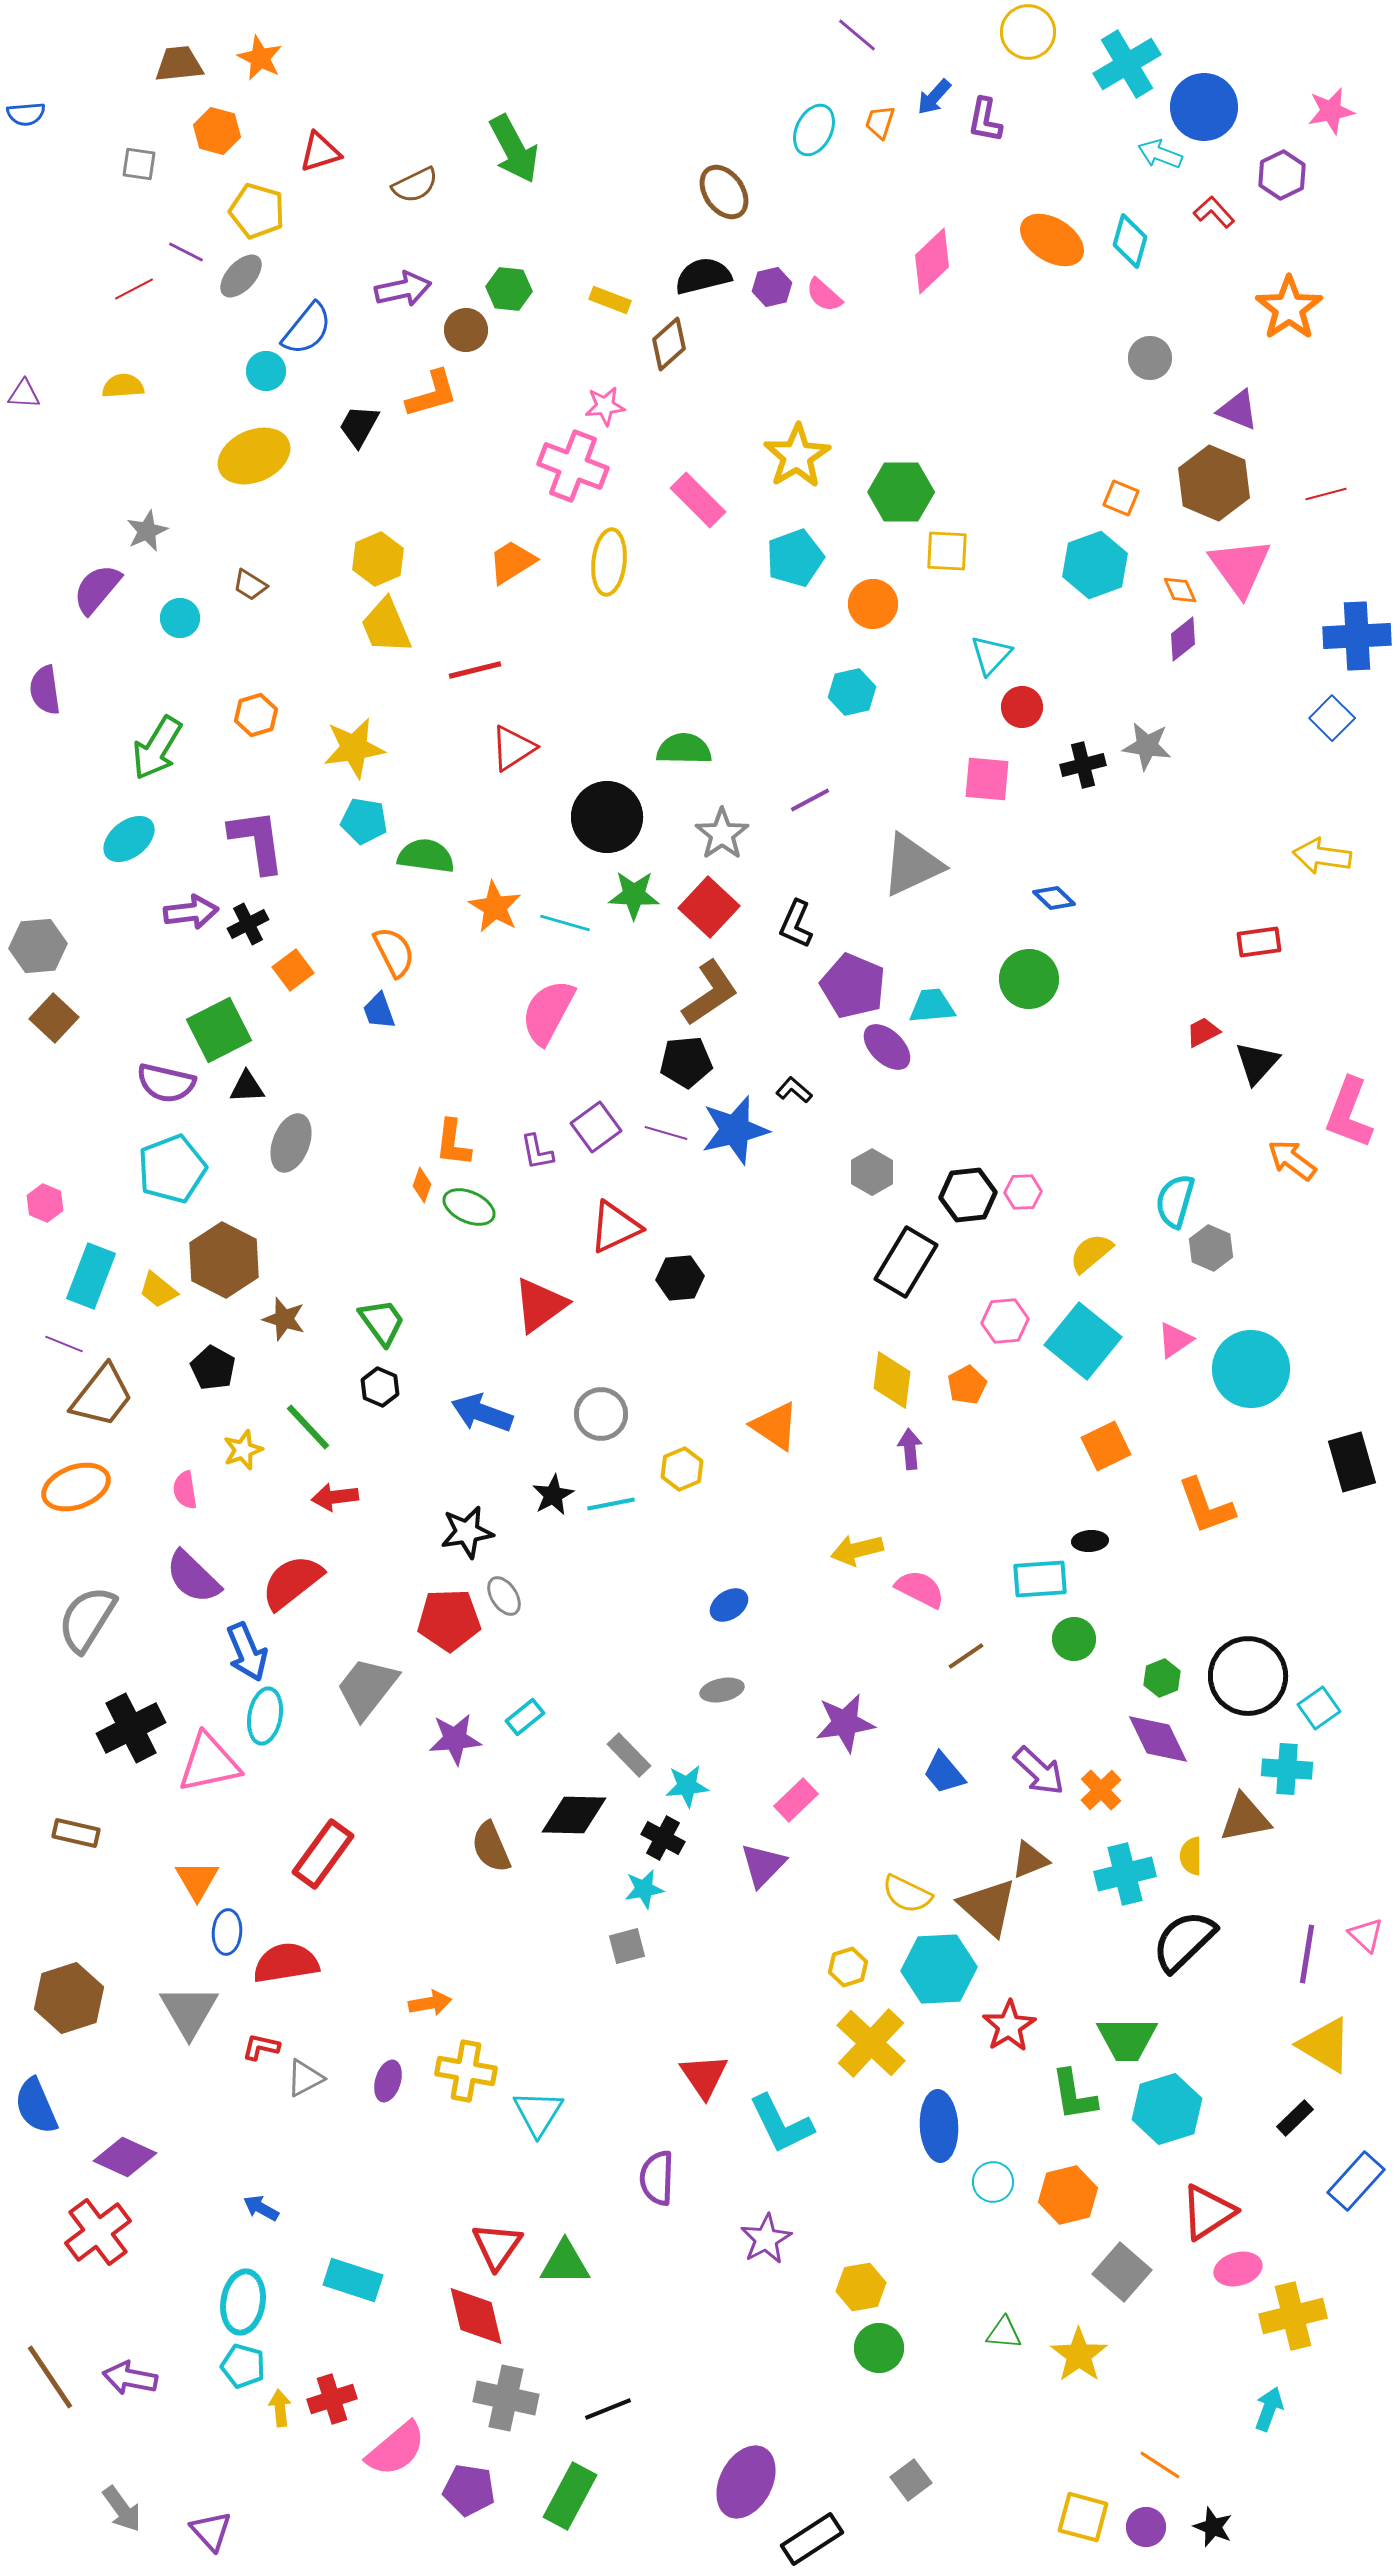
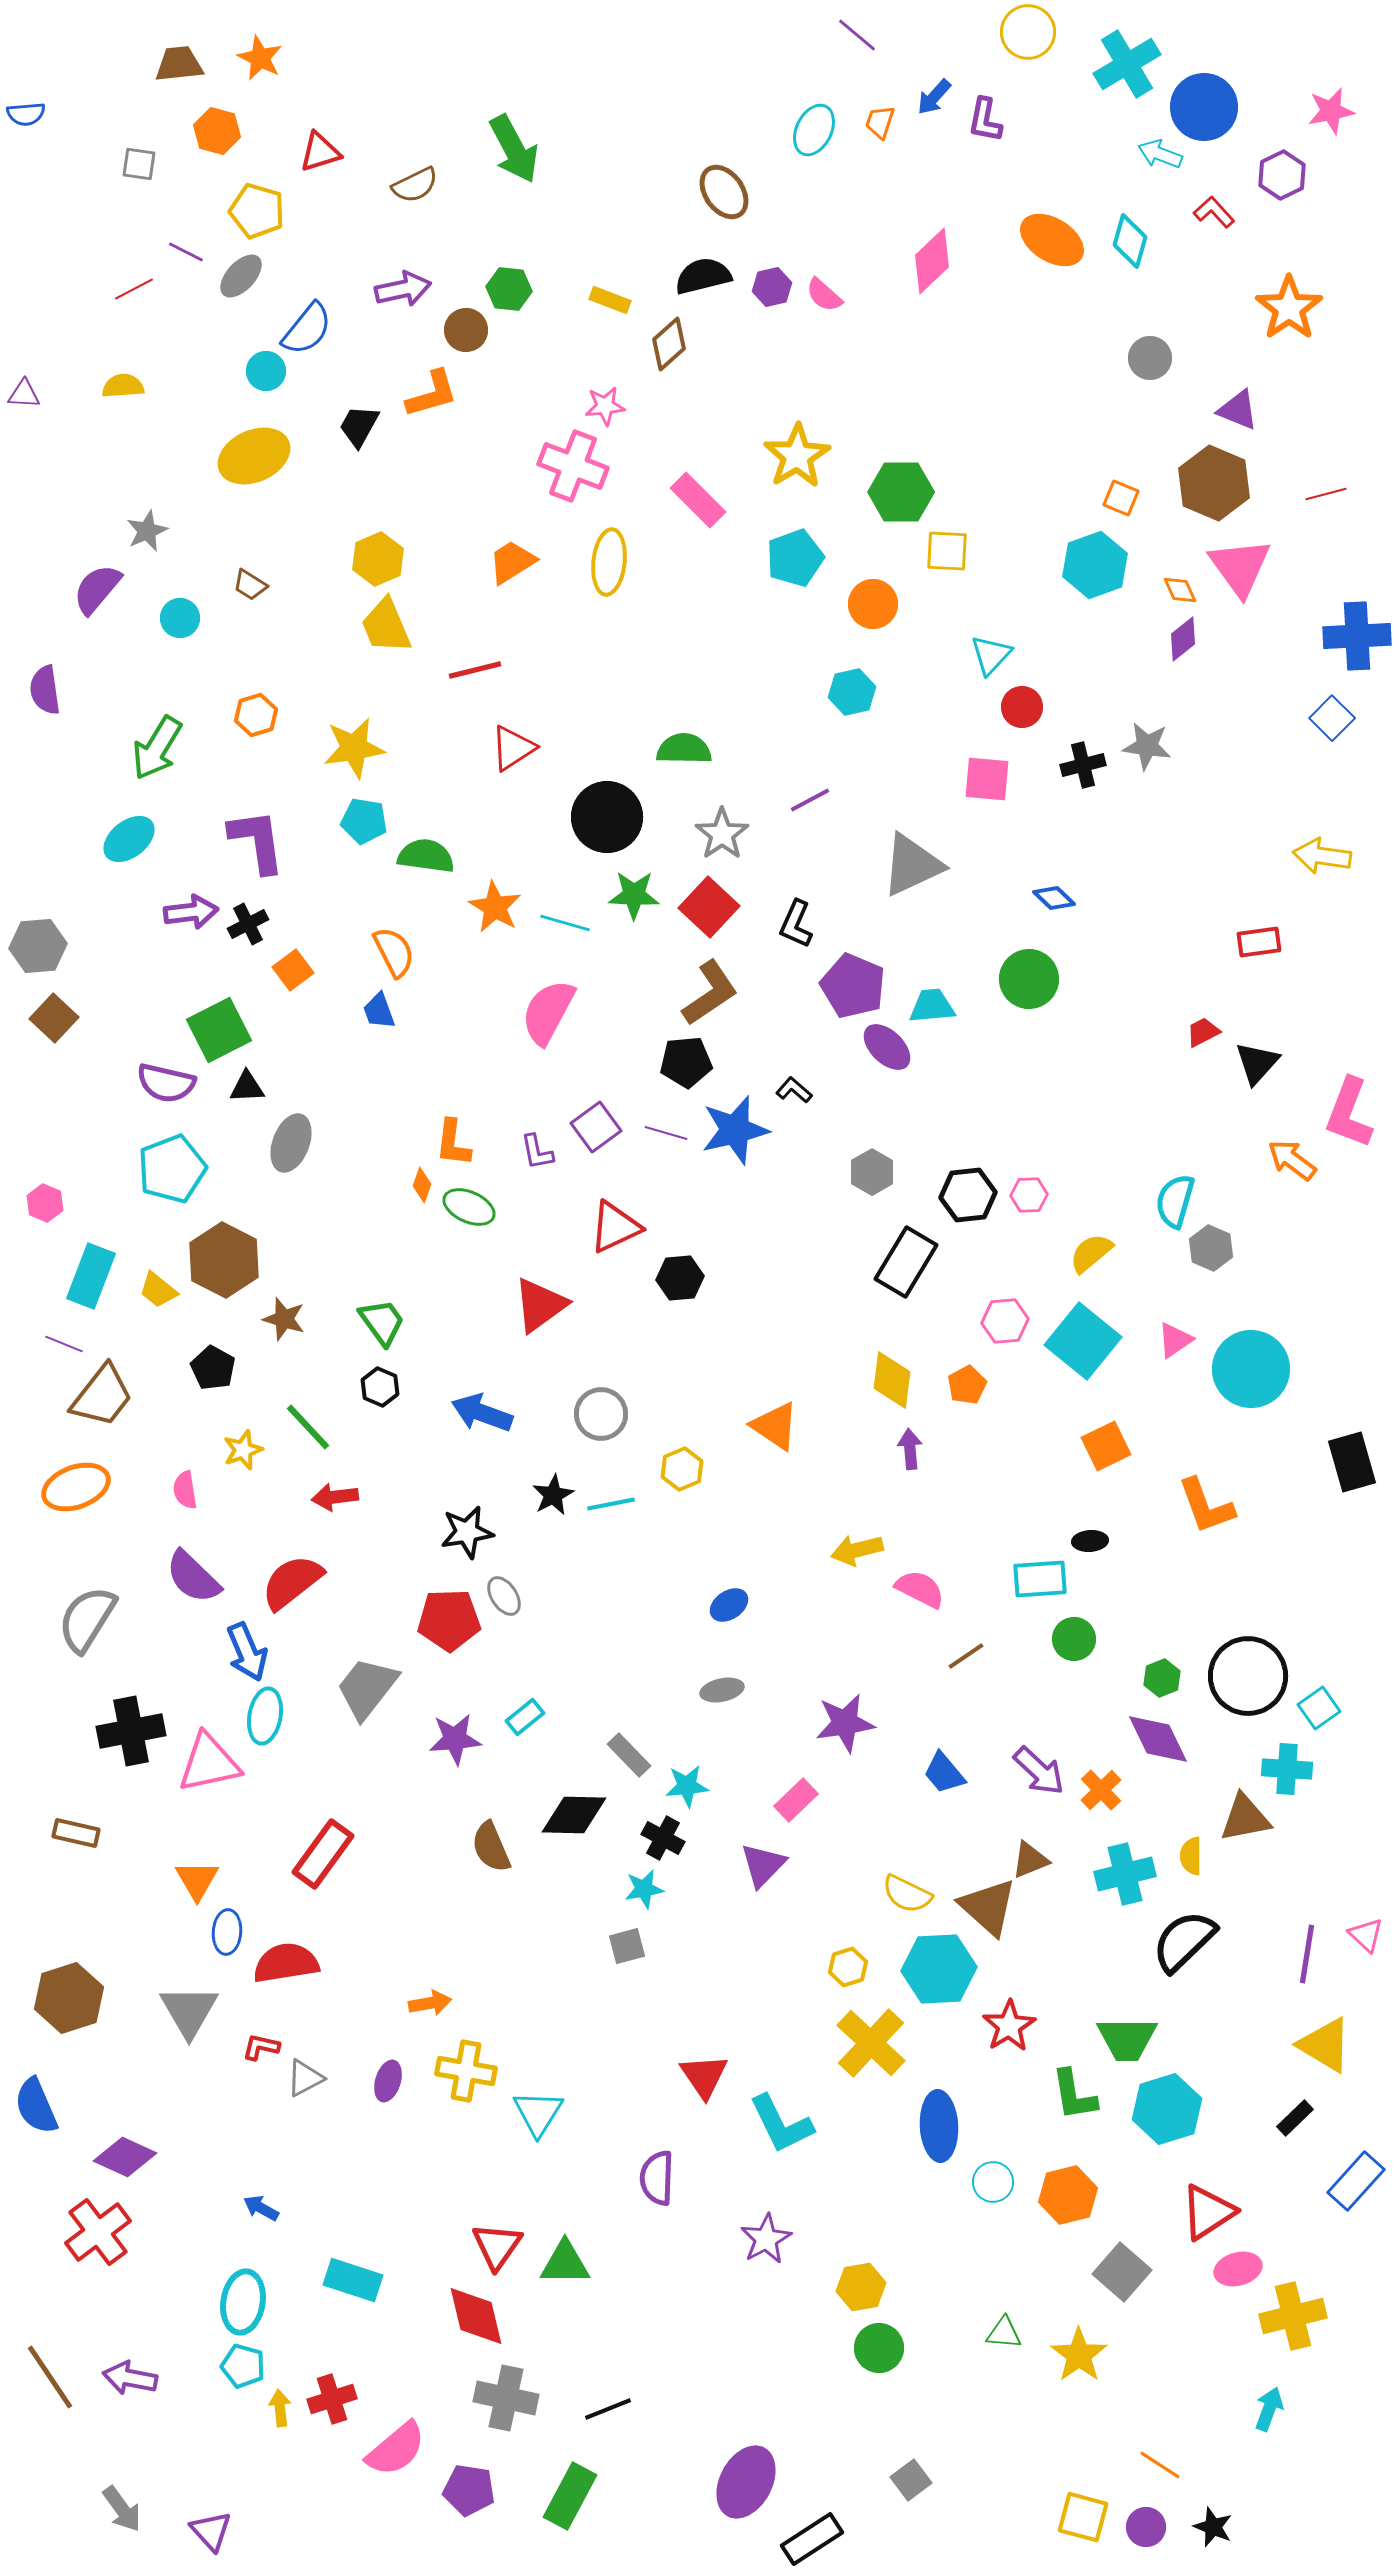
pink hexagon at (1023, 1192): moved 6 px right, 3 px down
black cross at (131, 1728): moved 3 px down; rotated 16 degrees clockwise
